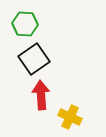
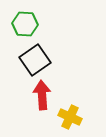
black square: moved 1 px right, 1 px down
red arrow: moved 1 px right
